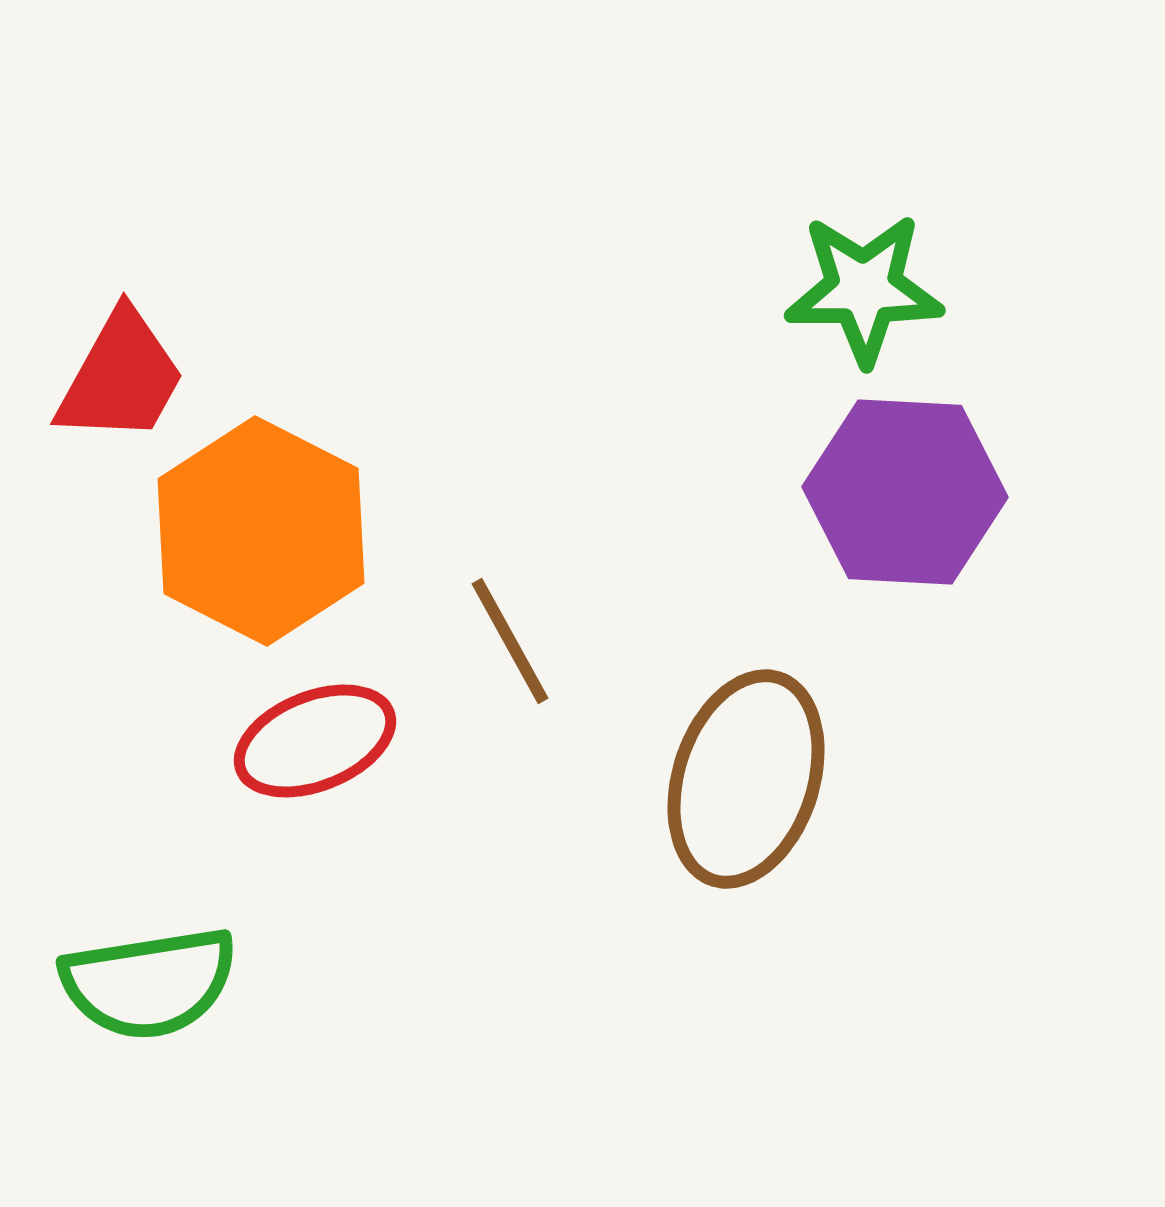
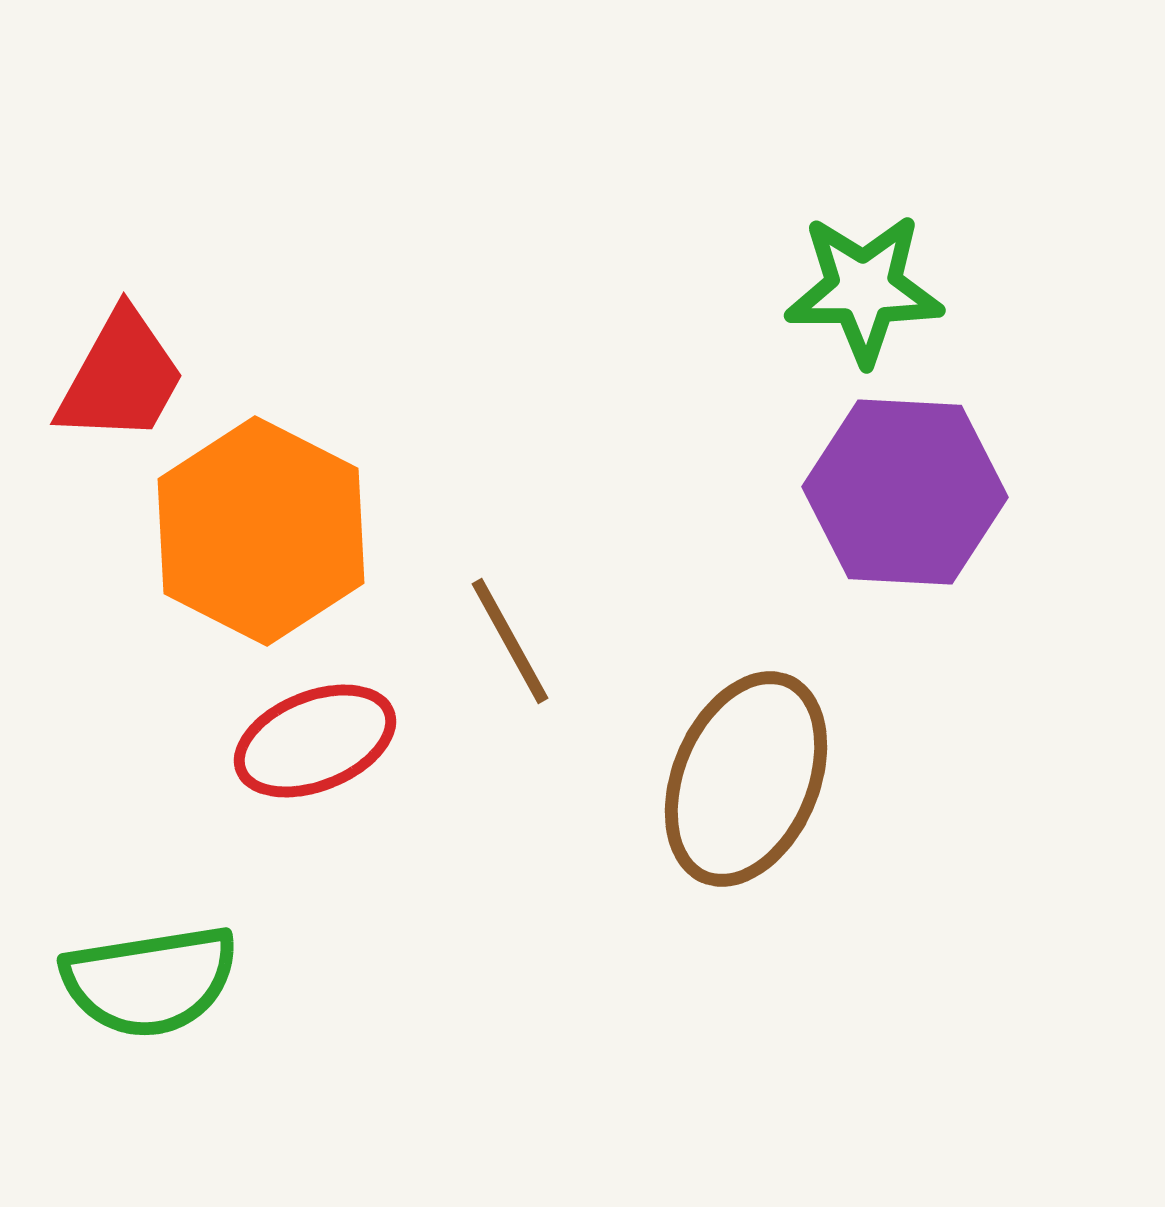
brown ellipse: rotated 5 degrees clockwise
green semicircle: moved 1 px right, 2 px up
